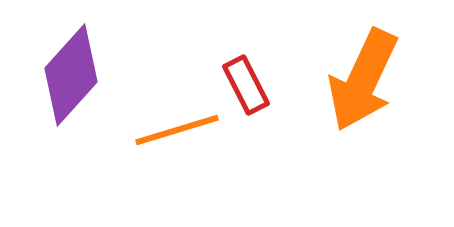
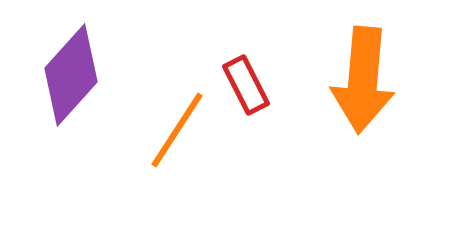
orange arrow: rotated 20 degrees counterclockwise
orange line: rotated 40 degrees counterclockwise
